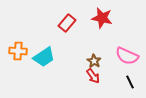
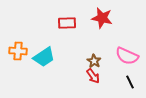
red rectangle: rotated 48 degrees clockwise
